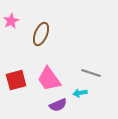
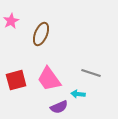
cyan arrow: moved 2 px left, 1 px down; rotated 16 degrees clockwise
purple semicircle: moved 1 px right, 2 px down
